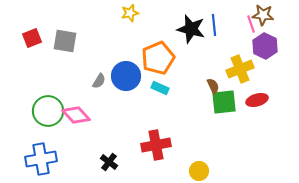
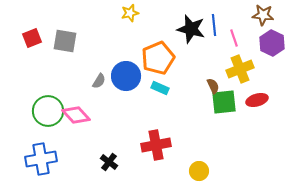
pink line: moved 17 px left, 14 px down
purple hexagon: moved 7 px right, 3 px up
